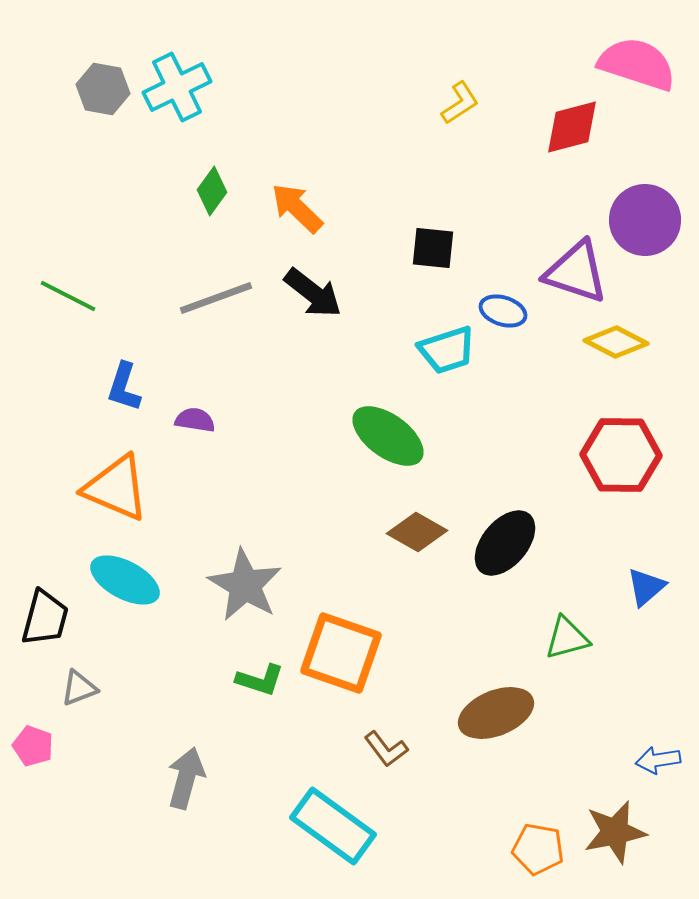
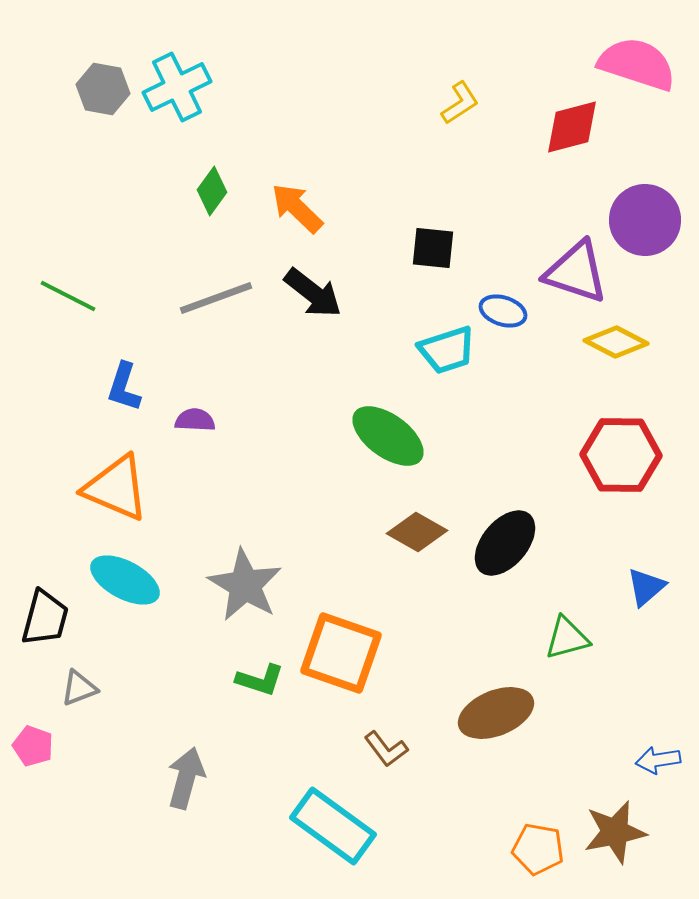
purple semicircle: rotated 6 degrees counterclockwise
